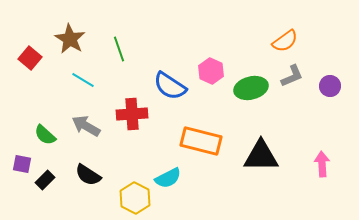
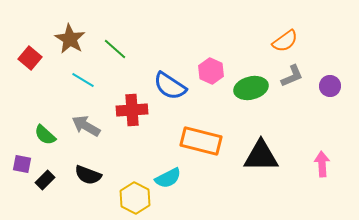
green line: moved 4 px left; rotated 30 degrees counterclockwise
red cross: moved 4 px up
black semicircle: rotated 12 degrees counterclockwise
